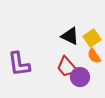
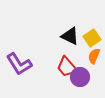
orange semicircle: rotated 56 degrees clockwise
purple L-shape: rotated 24 degrees counterclockwise
